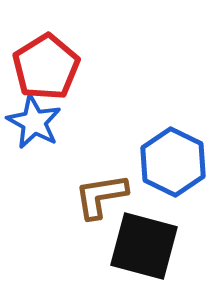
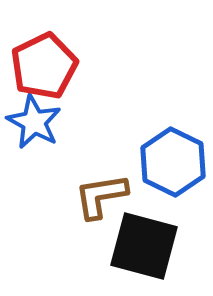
red pentagon: moved 2 px left, 1 px up; rotated 6 degrees clockwise
